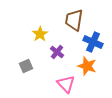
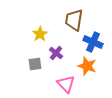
purple cross: moved 1 px left, 1 px down
gray square: moved 9 px right, 2 px up; rotated 16 degrees clockwise
